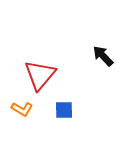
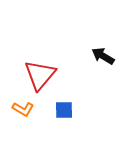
black arrow: rotated 15 degrees counterclockwise
orange L-shape: moved 1 px right
